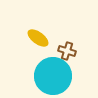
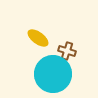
cyan circle: moved 2 px up
